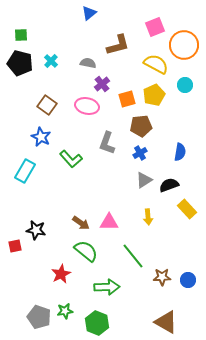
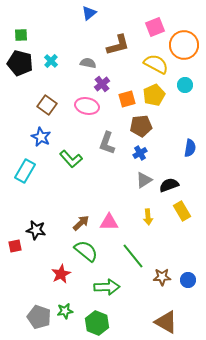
blue semicircle: moved 10 px right, 4 px up
yellow rectangle: moved 5 px left, 2 px down; rotated 12 degrees clockwise
brown arrow: rotated 78 degrees counterclockwise
